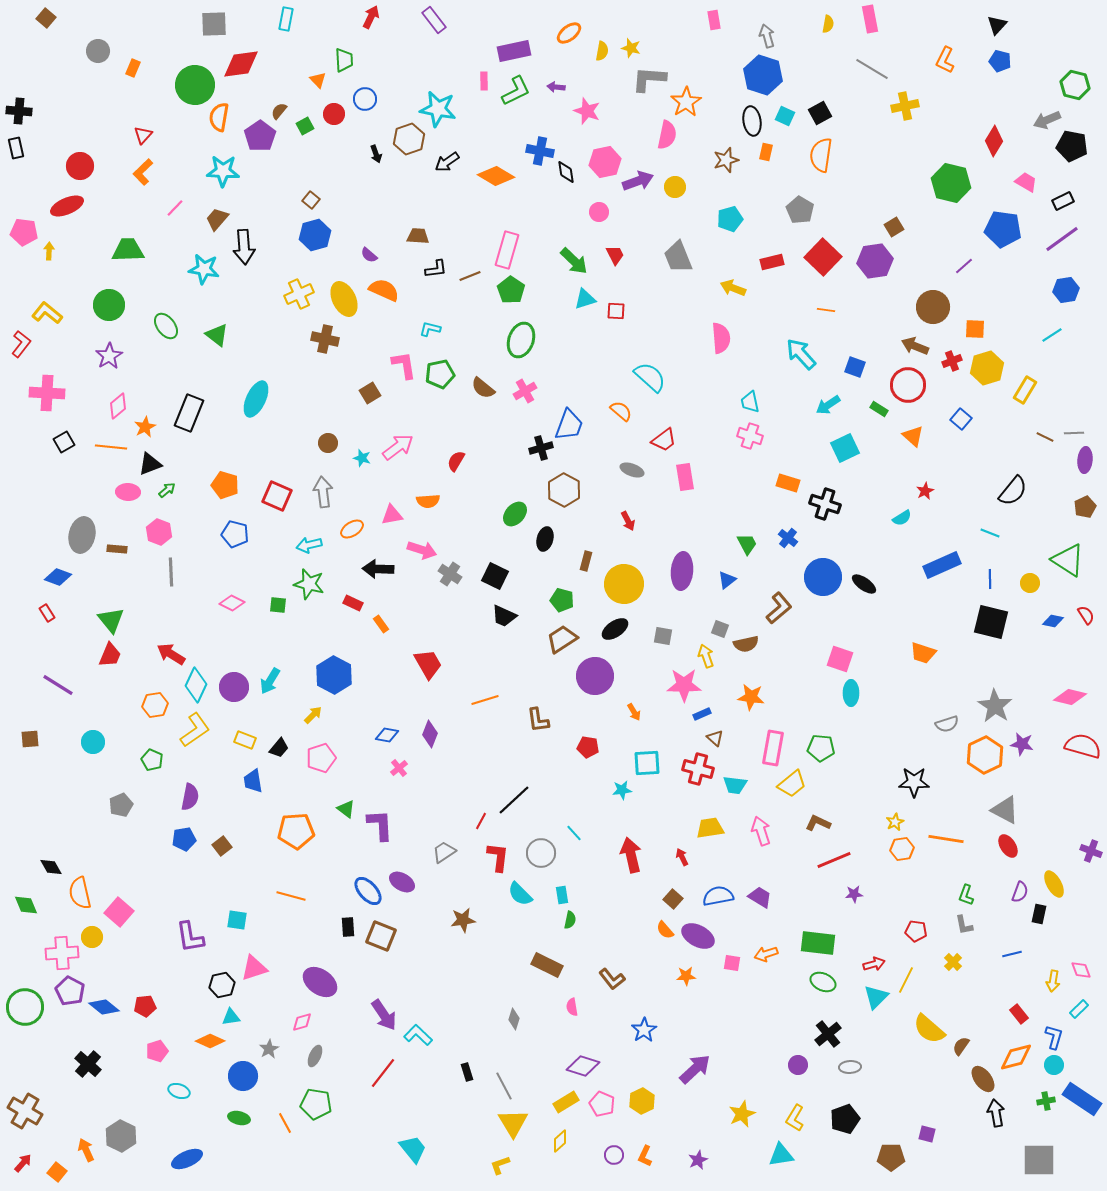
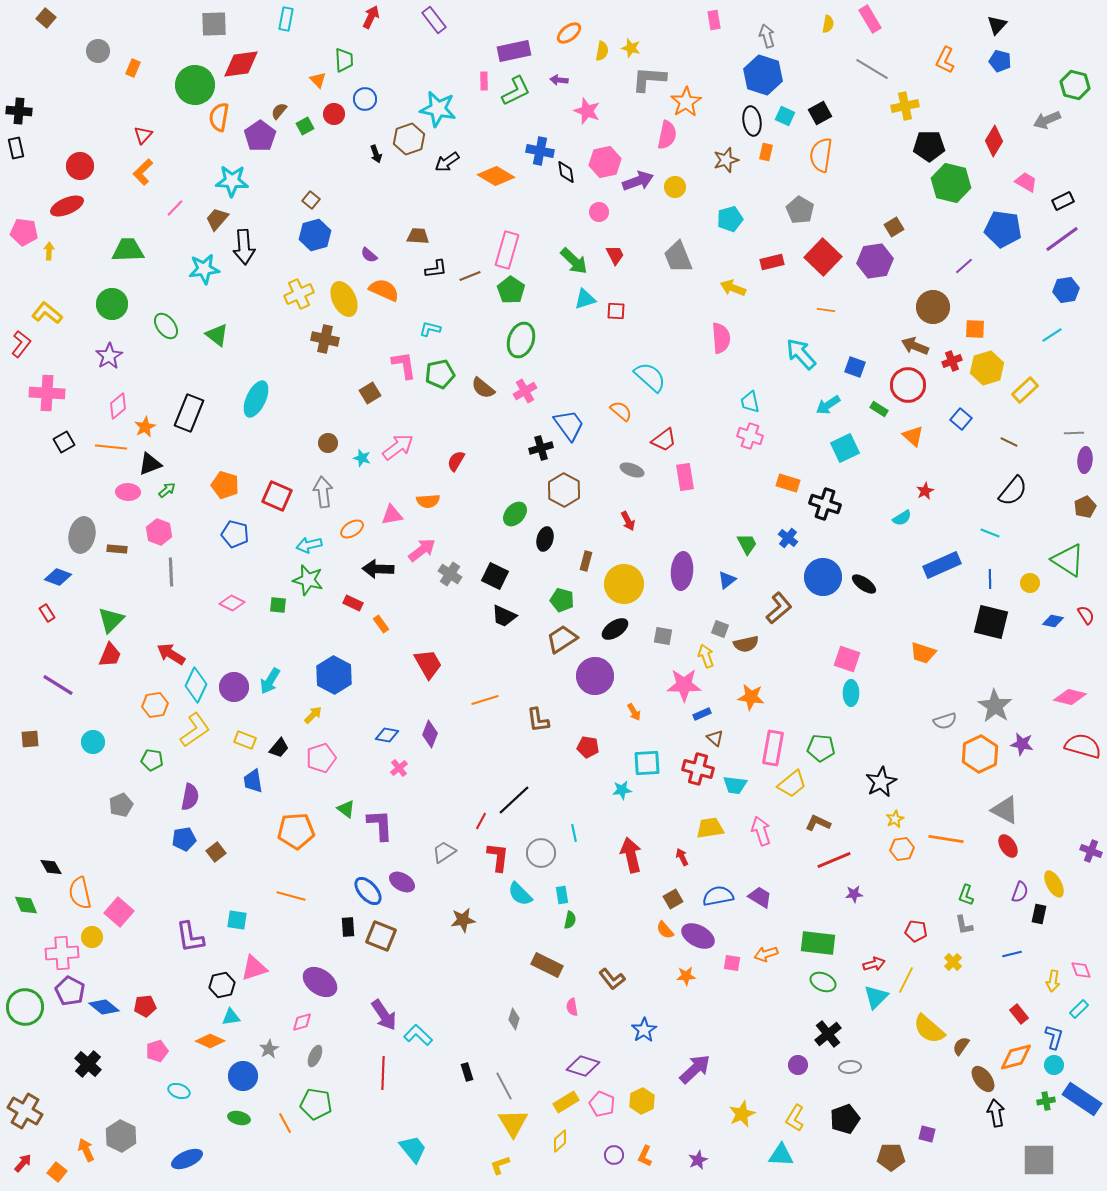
pink rectangle at (870, 19): rotated 20 degrees counterclockwise
purple arrow at (556, 87): moved 3 px right, 7 px up
black pentagon at (1072, 146): moved 143 px left; rotated 12 degrees counterclockwise
cyan star at (223, 171): moved 9 px right, 10 px down
cyan star at (204, 269): rotated 16 degrees counterclockwise
green circle at (109, 305): moved 3 px right, 1 px up
yellow rectangle at (1025, 390): rotated 16 degrees clockwise
blue trapezoid at (569, 425): rotated 56 degrees counterclockwise
brown line at (1045, 437): moved 36 px left, 5 px down
pink arrow at (422, 550): rotated 56 degrees counterclockwise
green star at (309, 584): moved 1 px left, 4 px up
green triangle at (111, 620): rotated 24 degrees clockwise
pink square at (840, 659): moved 7 px right
gray semicircle at (947, 724): moved 2 px left, 3 px up
orange hexagon at (985, 755): moved 5 px left, 1 px up
green pentagon at (152, 760): rotated 15 degrees counterclockwise
black star at (914, 782): moved 33 px left; rotated 28 degrees counterclockwise
yellow star at (895, 822): moved 3 px up
cyan line at (574, 833): rotated 30 degrees clockwise
brown square at (222, 846): moved 6 px left, 6 px down
brown square at (673, 899): rotated 18 degrees clockwise
red line at (383, 1073): rotated 36 degrees counterclockwise
cyan triangle at (781, 1155): rotated 12 degrees clockwise
